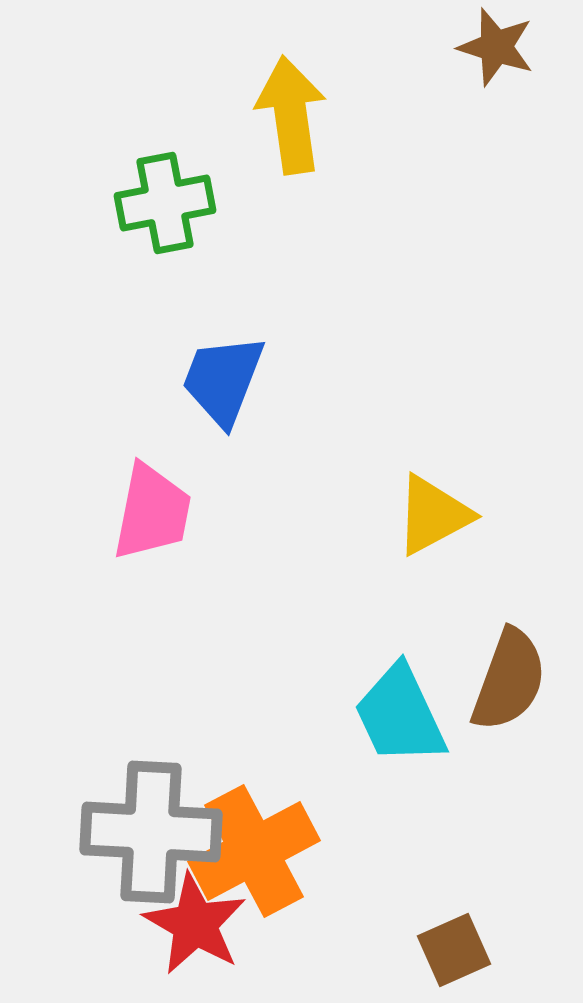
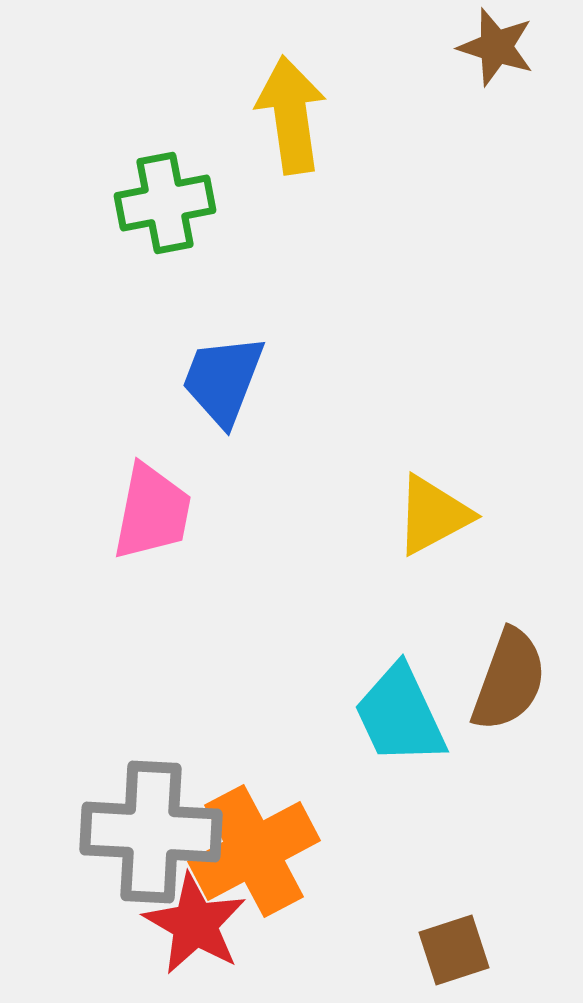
brown square: rotated 6 degrees clockwise
